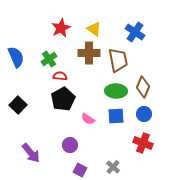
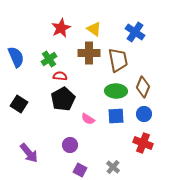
black square: moved 1 px right, 1 px up; rotated 12 degrees counterclockwise
purple arrow: moved 2 px left
